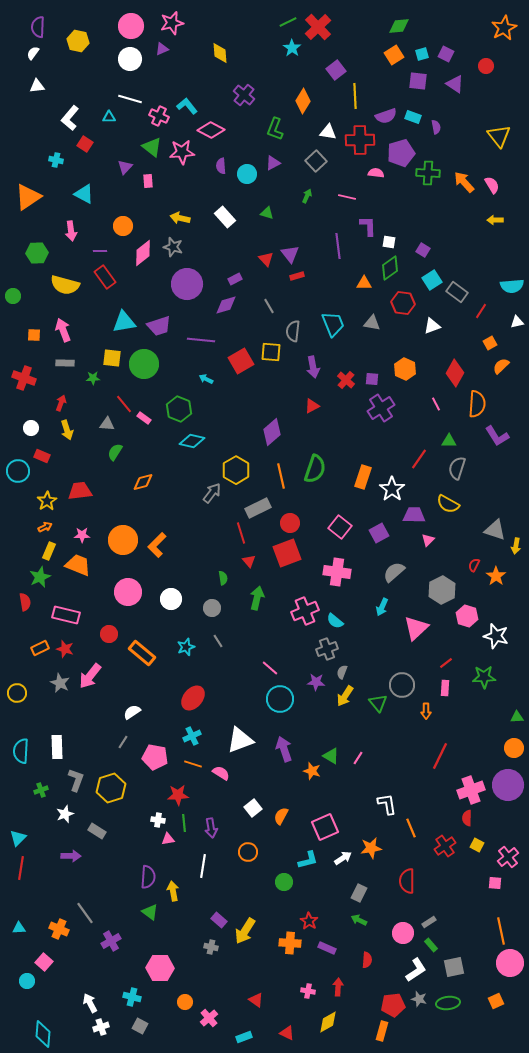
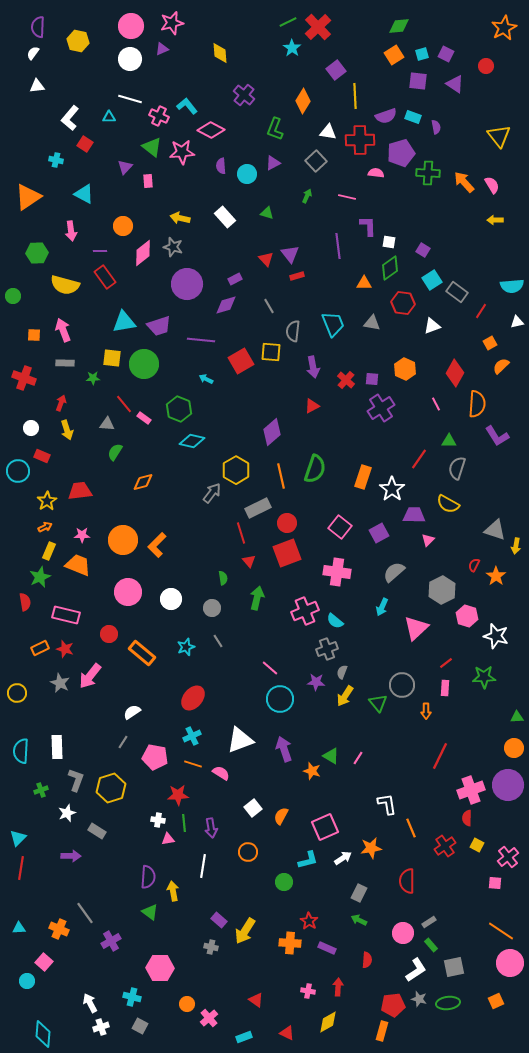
red circle at (290, 523): moved 3 px left
white star at (65, 814): moved 2 px right, 1 px up
orange line at (501, 931): rotated 44 degrees counterclockwise
orange circle at (185, 1002): moved 2 px right, 2 px down
